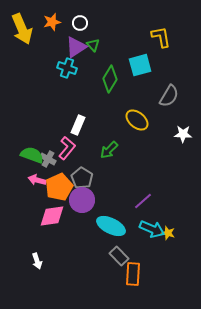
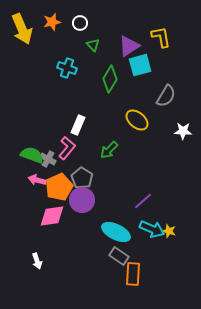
purple triangle: moved 53 px right, 1 px up
gray semicircle: moved 3 px left
white star: moved 3 px up
cyan ellipse: moved 5 px right, 6 px down
yellow star: moved 1 px right, 2 px up
gray rectangle: rotated 12 degrees counterclockwise
